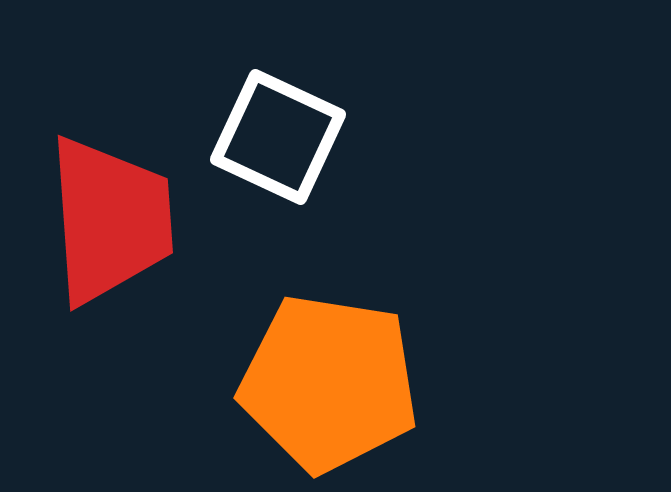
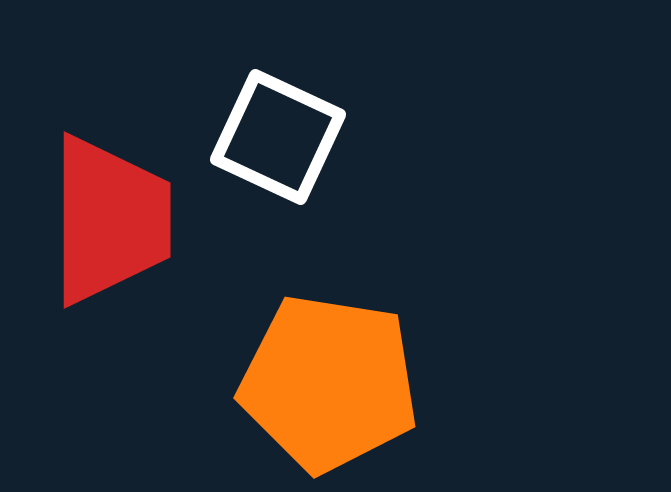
red trapezoid: rotated 4 degrees clockwise
